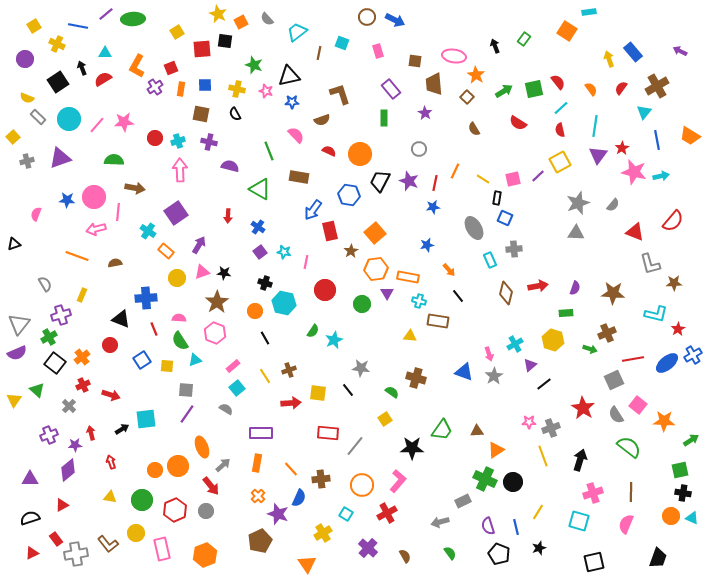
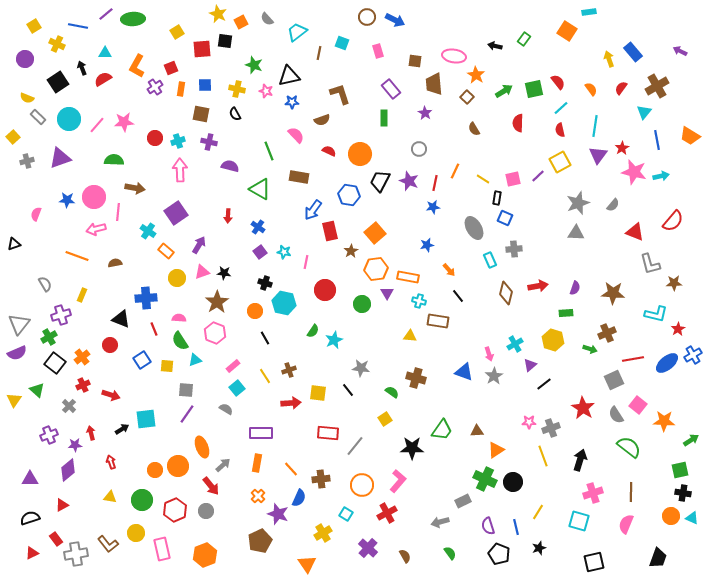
black arrow at (495, 46): rotated 56 degrees counterclockwise
red semicircle at (518, 123): rotated 60 degrees clockwise
